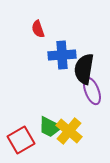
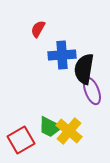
red semicircle: rotated 48 degrees clockwise
